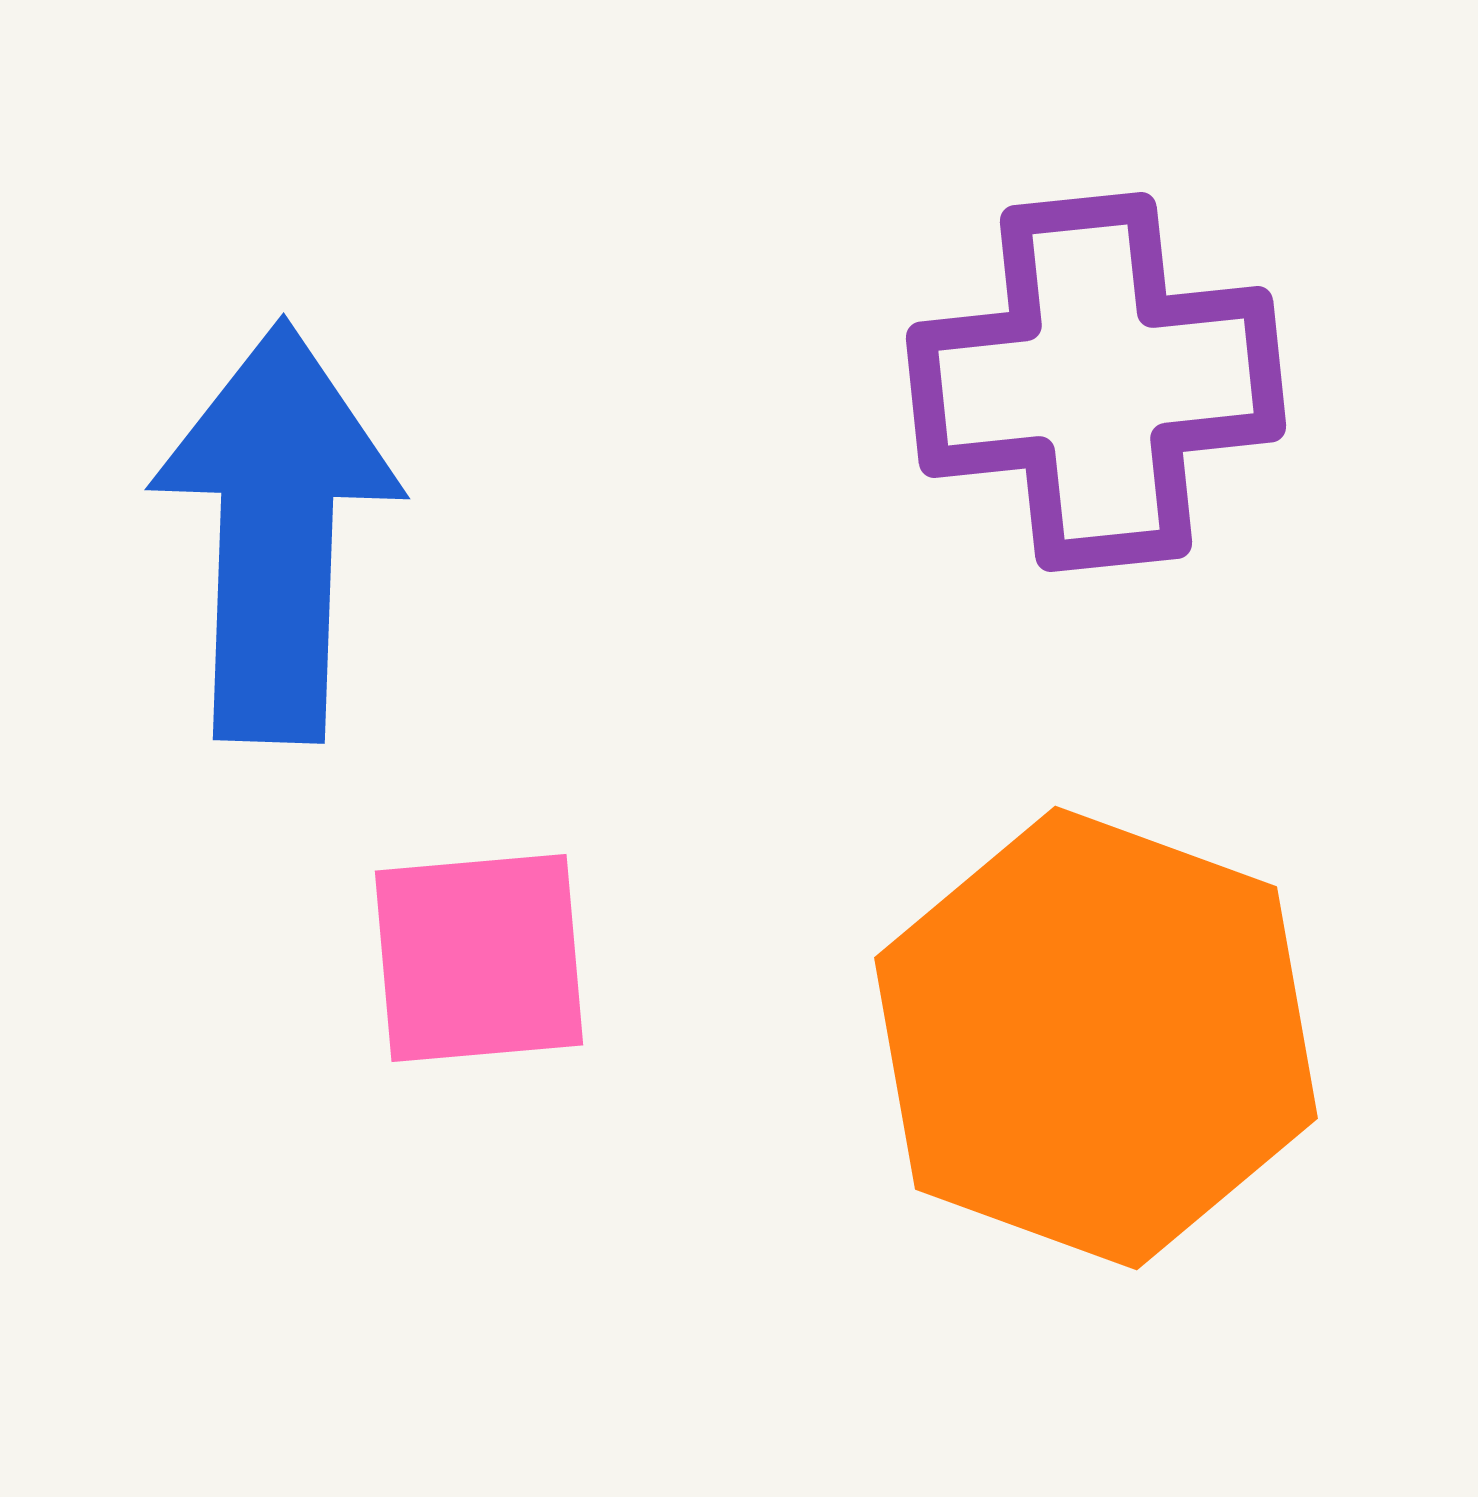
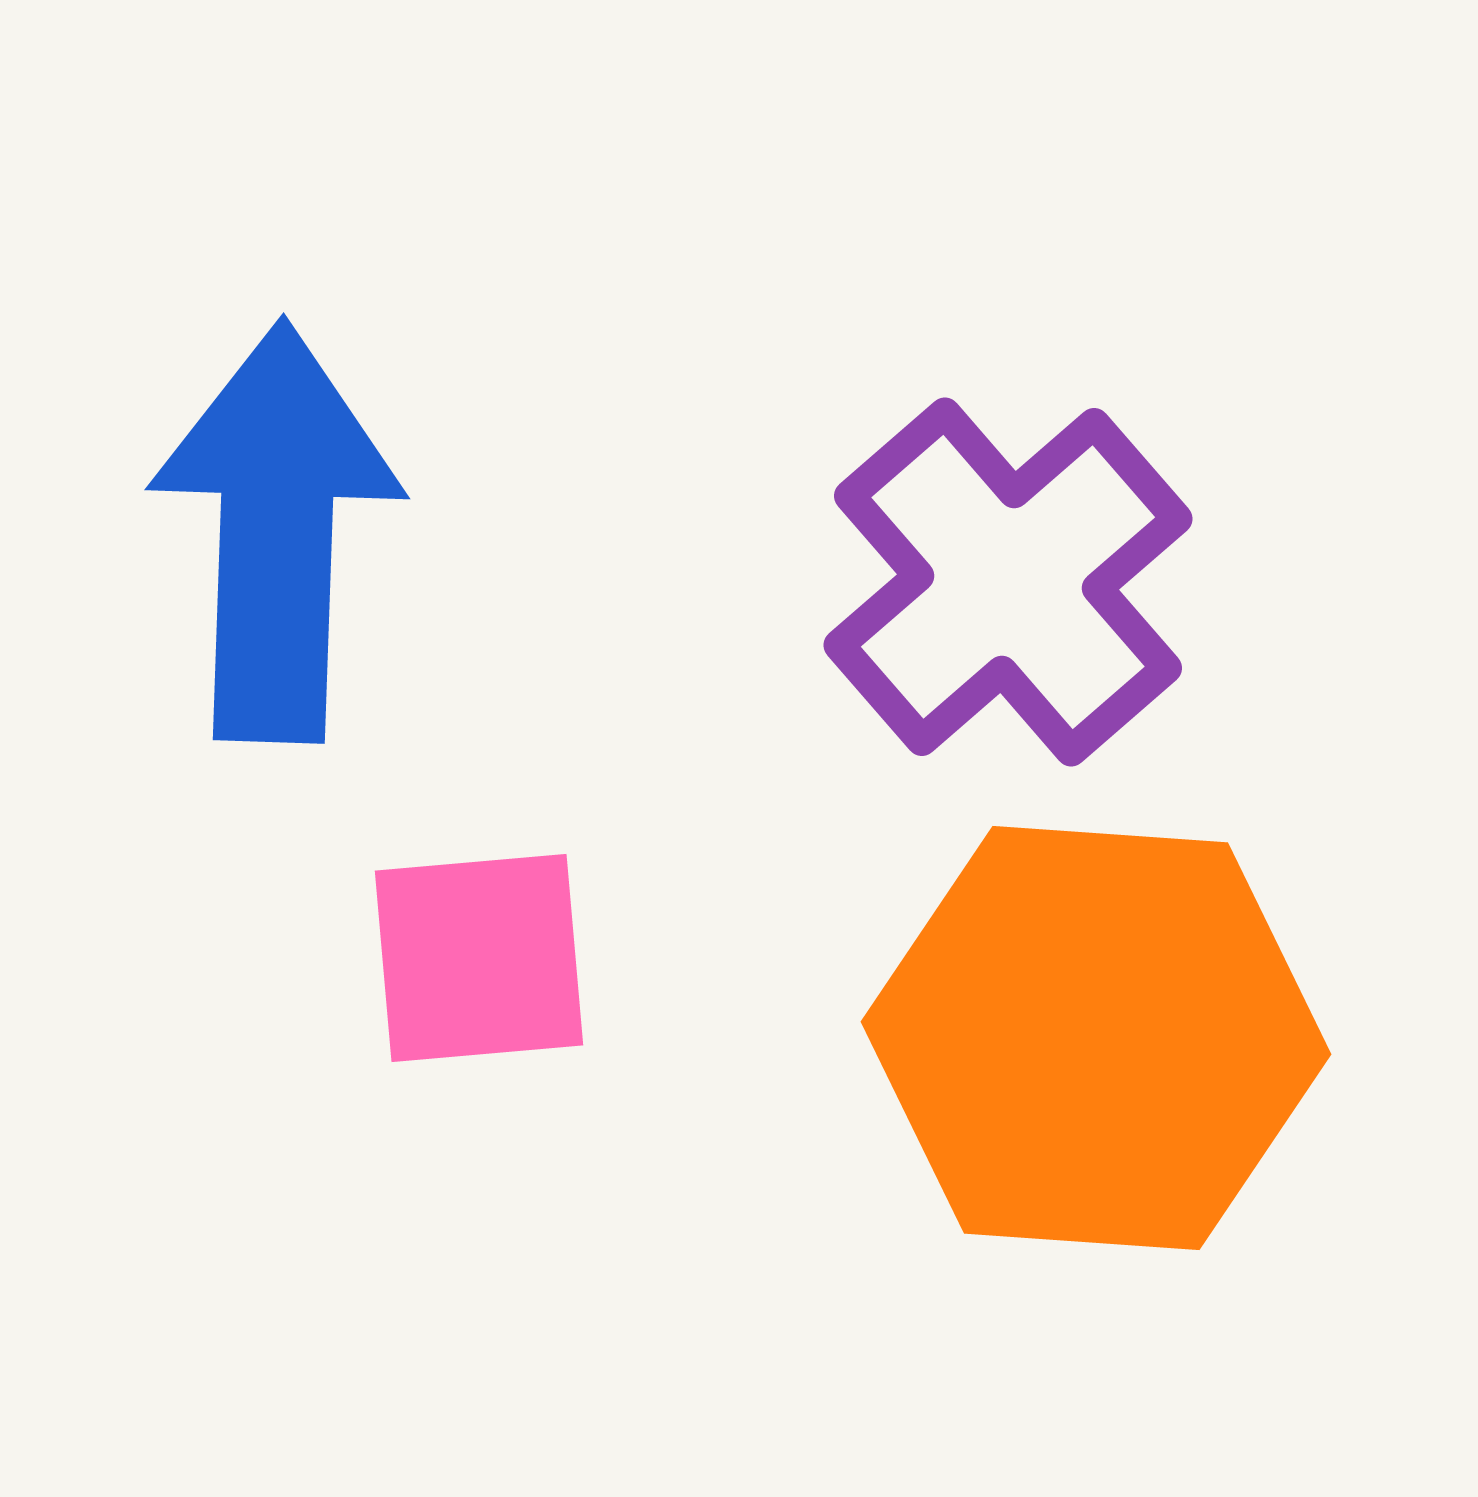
purple cross: moved 88 px left, 200 px down; rotated 35 degrees counterclockwise
orange hexagon: rotated 16 degrees counterclockwise
